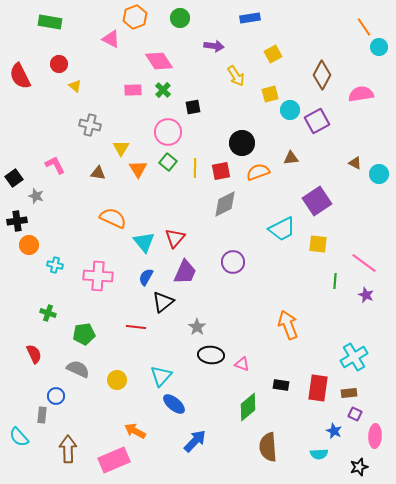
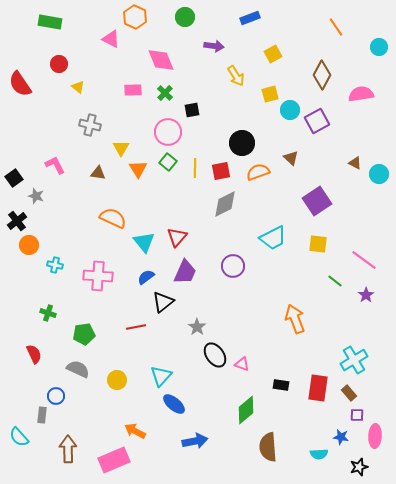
orange hexagon at (135, 17): rotated 15 degrees counterclockwise
green circle at (180, 18): moved 5 px right, 1 px up
blue rectangle at (250, 18): rotated 12 degrees counterclockwise
orange line at (364, 27): moved 28 px left
pink diamond at (159, 61): moved 2 px right, 1 px up; rotated 12 degrees clockwise
red semicircle at (20, 76): moved 8 px down; rotated 8 degrees counterclockwise
yellow triangle at (75, 86): moved 3 px right, 1 px down
green cross at (163, 90): moved 2 px right, 3 px down
black square at (193, 107): moved 1 px left, 3 px down
brown triangle at (291, 158): rotated 49 degrees clockwise
black cross at (17, 221): rotated 30 degrees counterclockwise
cyan trapezoid at (282, 229): moved 9 px left, 9 px down
red triangle at (175, 238): moved 2 px right, 1 px up
purple circle at (233, 262): moved 4 px down
pink line at (364, 263): moved 3 px up
blue semicircle at (146, 277): rotated 24 degrees clockwise
green line at (335, 281): rotated 56 degrees counterclockwise
purple star at (366, 295): rotated 14 degrees clockwise
orange arrow at (288, 325): moved 7 px right, 6 px up
red line at (136, 327): rotated 18 degrees counterclockwise
black ellipse at (211, 355): moved 4 px right; rotated 50 degrees clockwise
cyan cross at (354, 357): moved 3 px down
brown rectangle at (349, 393): rotated 56 degrees clockwise
green diamond at (248, 407): moved 2 px left, 3 px down
purple square at (355, 414): moved 2 px right, 1 px down; rotated 24 degrees counterclockwise
blue star at (334, 431): moved 7 px right, 6 px down; rotated 14 degrees counterclockwise
blue arrow at (195, 441): rotated 35 degrees clockwise
